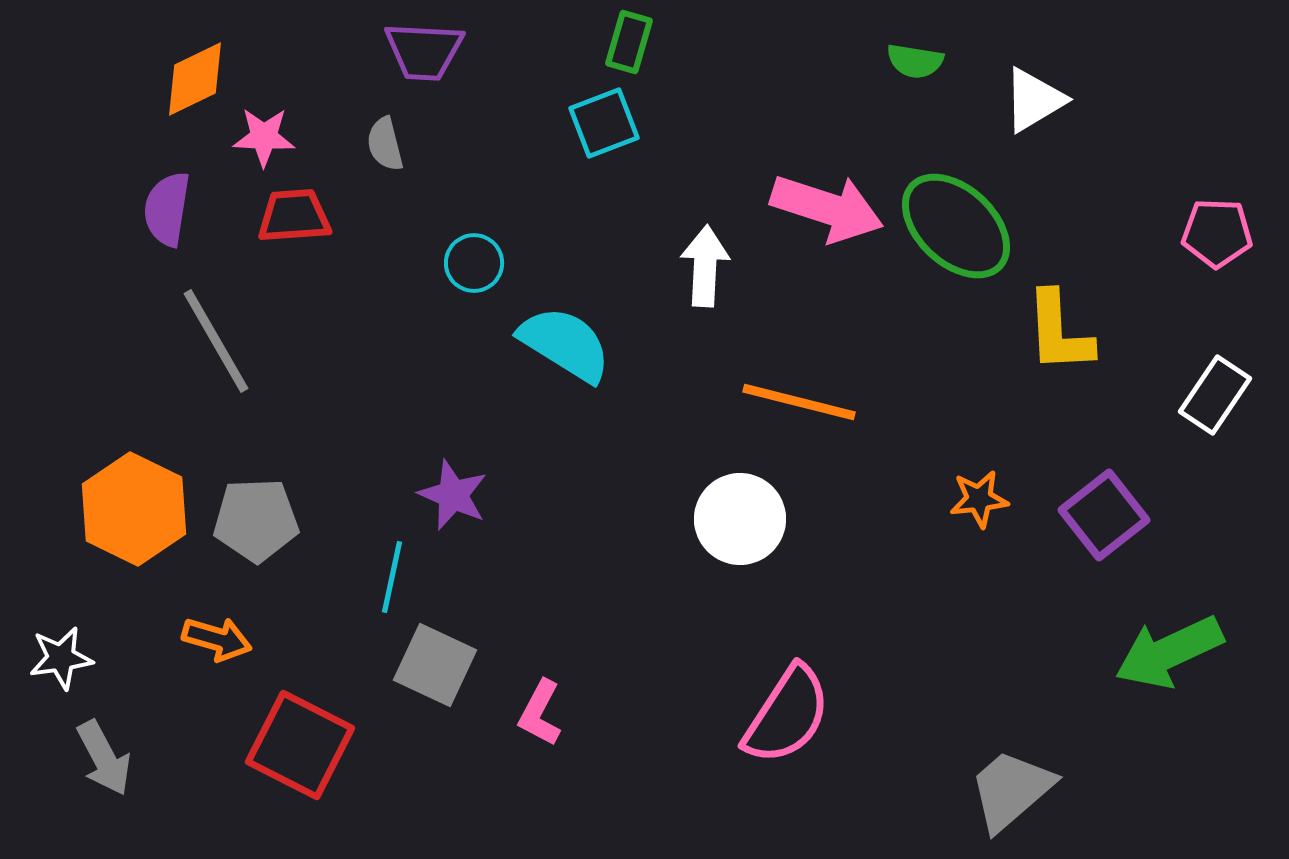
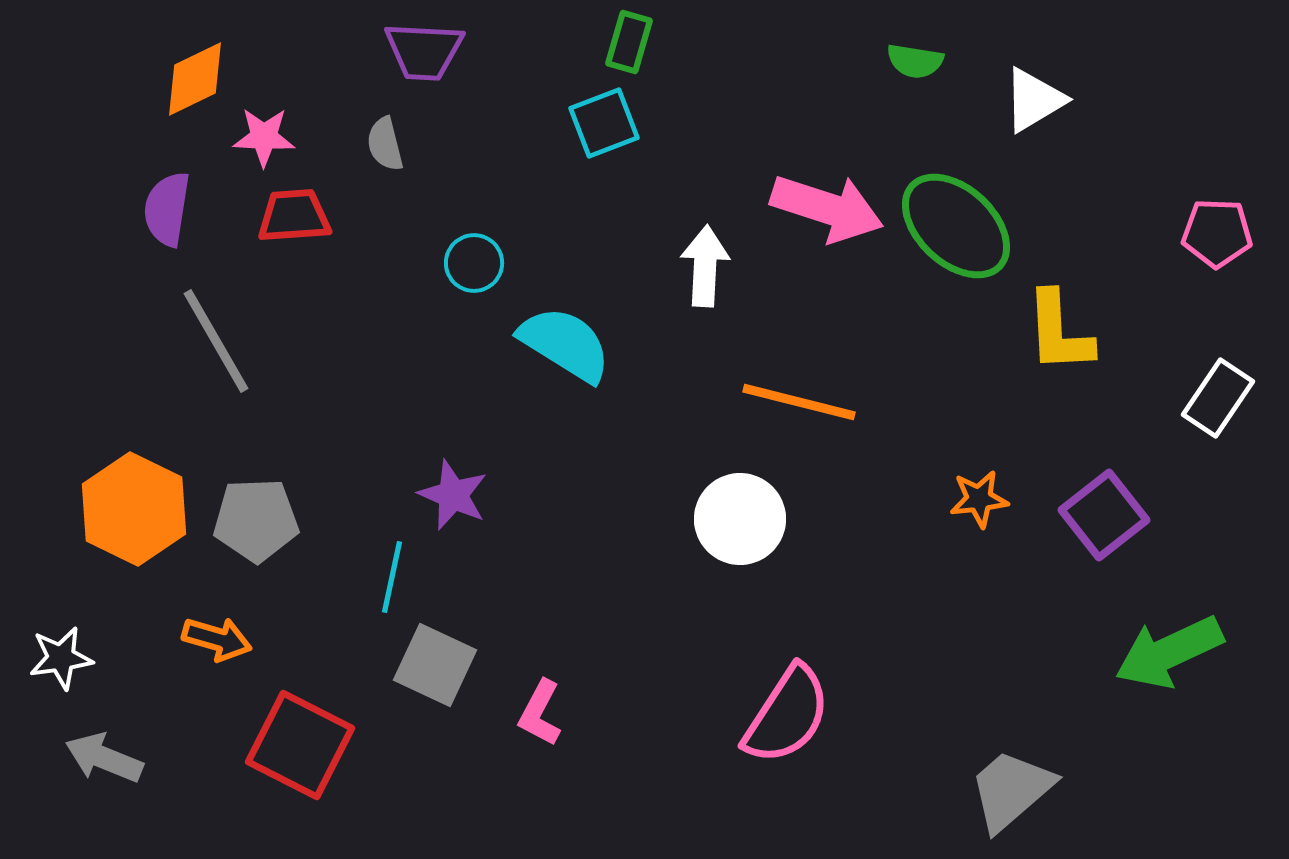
white rectangle: moved 3 px right, 3 px down
gray arrow: rotated 140 degrees clockwise
